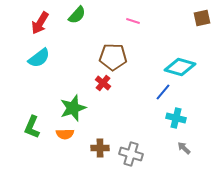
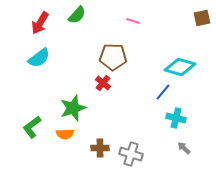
green L-shape: rotated 30 degrees clockwise
